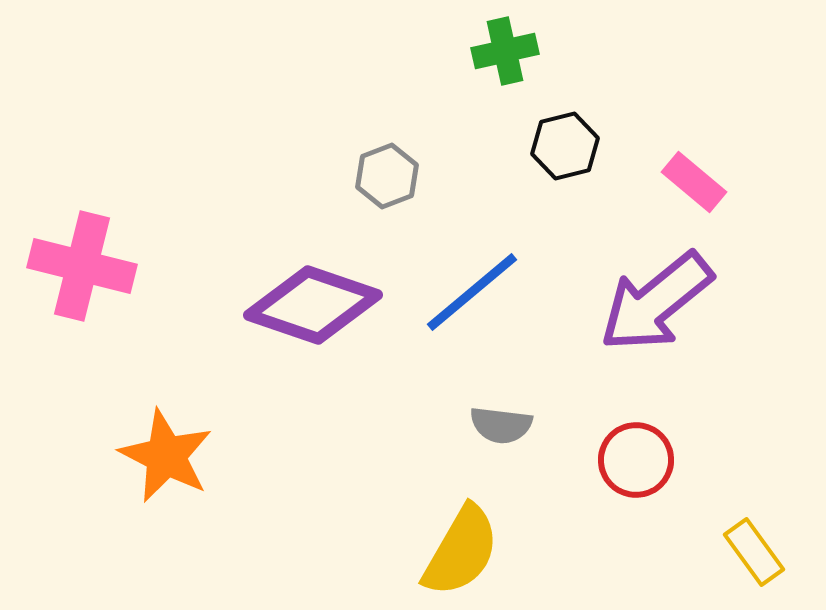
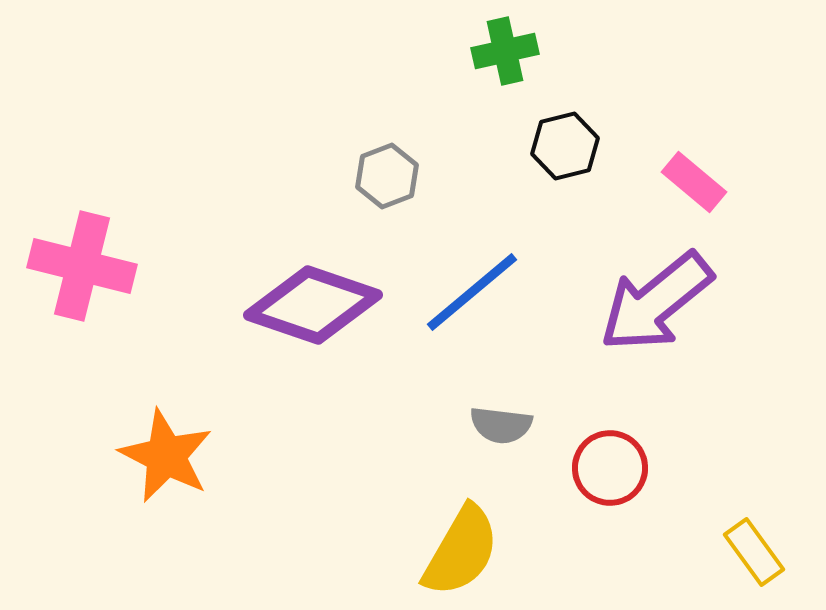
red circle: moved 26 px left, 8 px down
